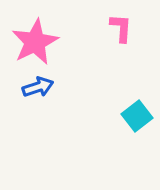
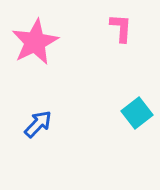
blue arrow: moved 37 px down; rotated 28 degrees counterclockwise
cyan square: moved 3 px up
